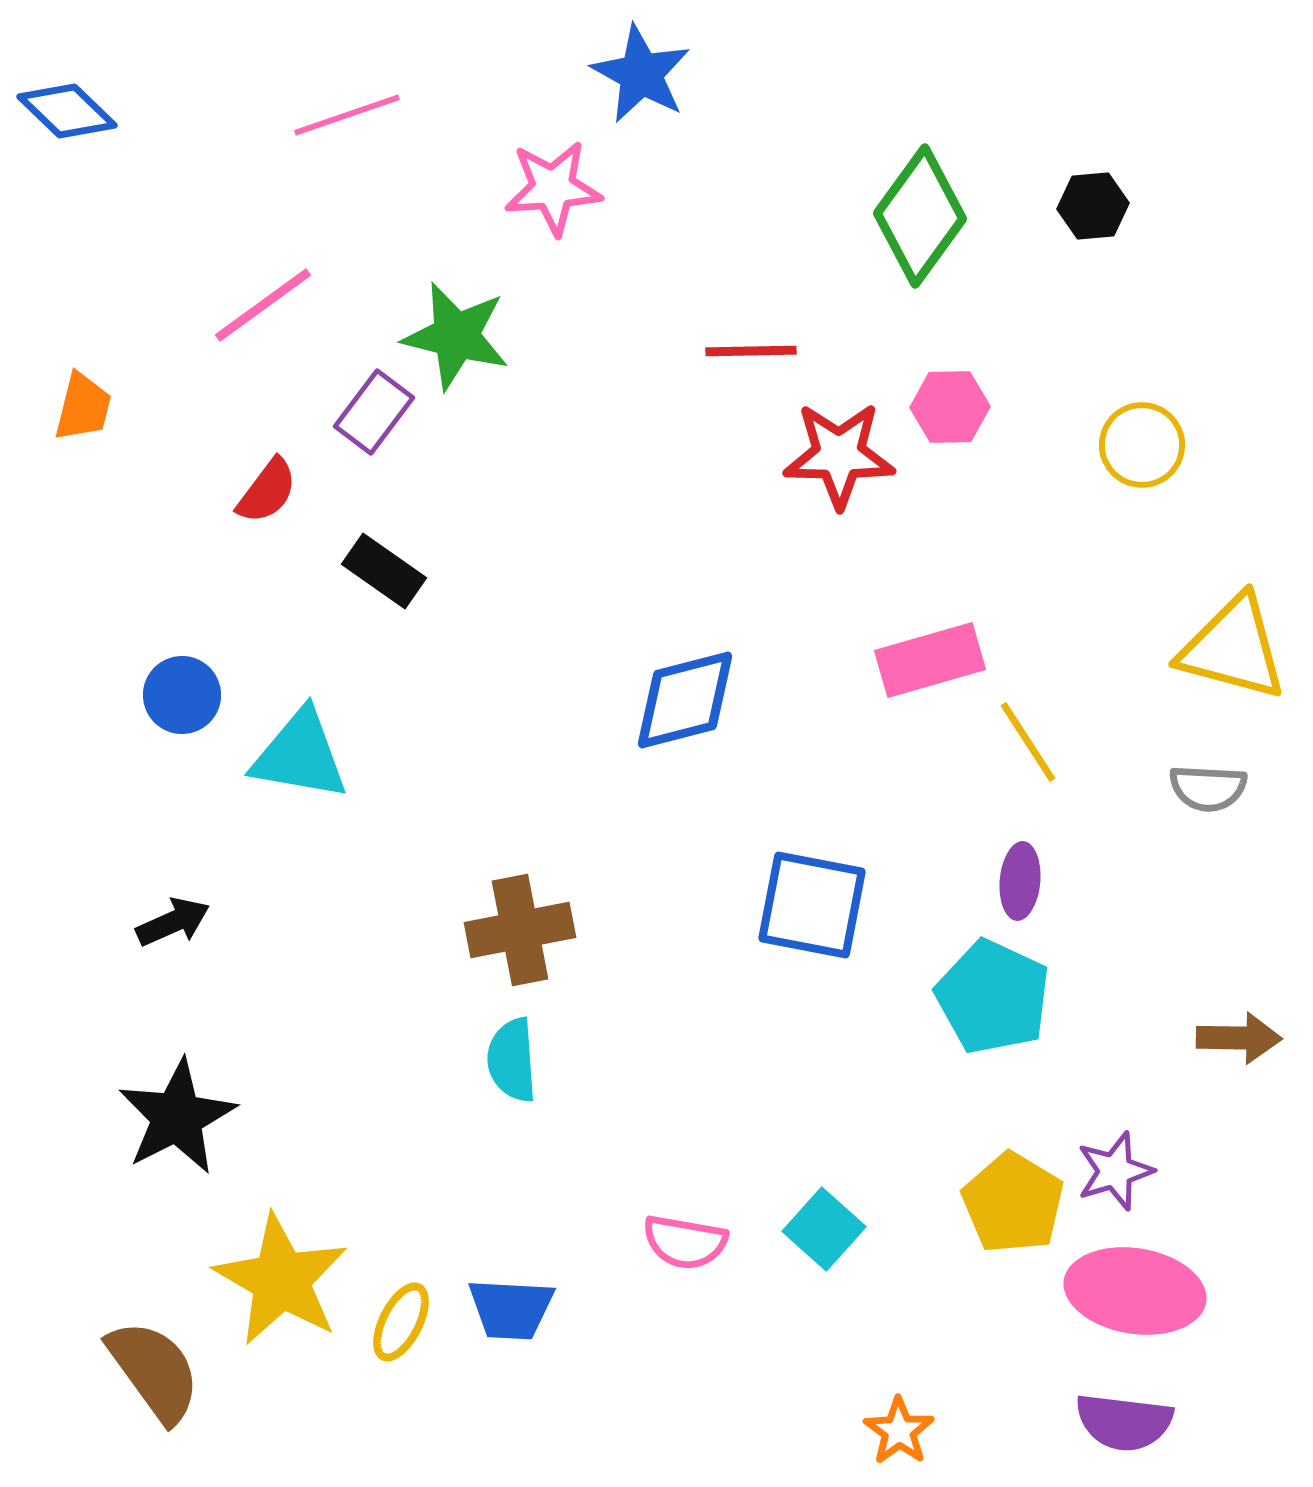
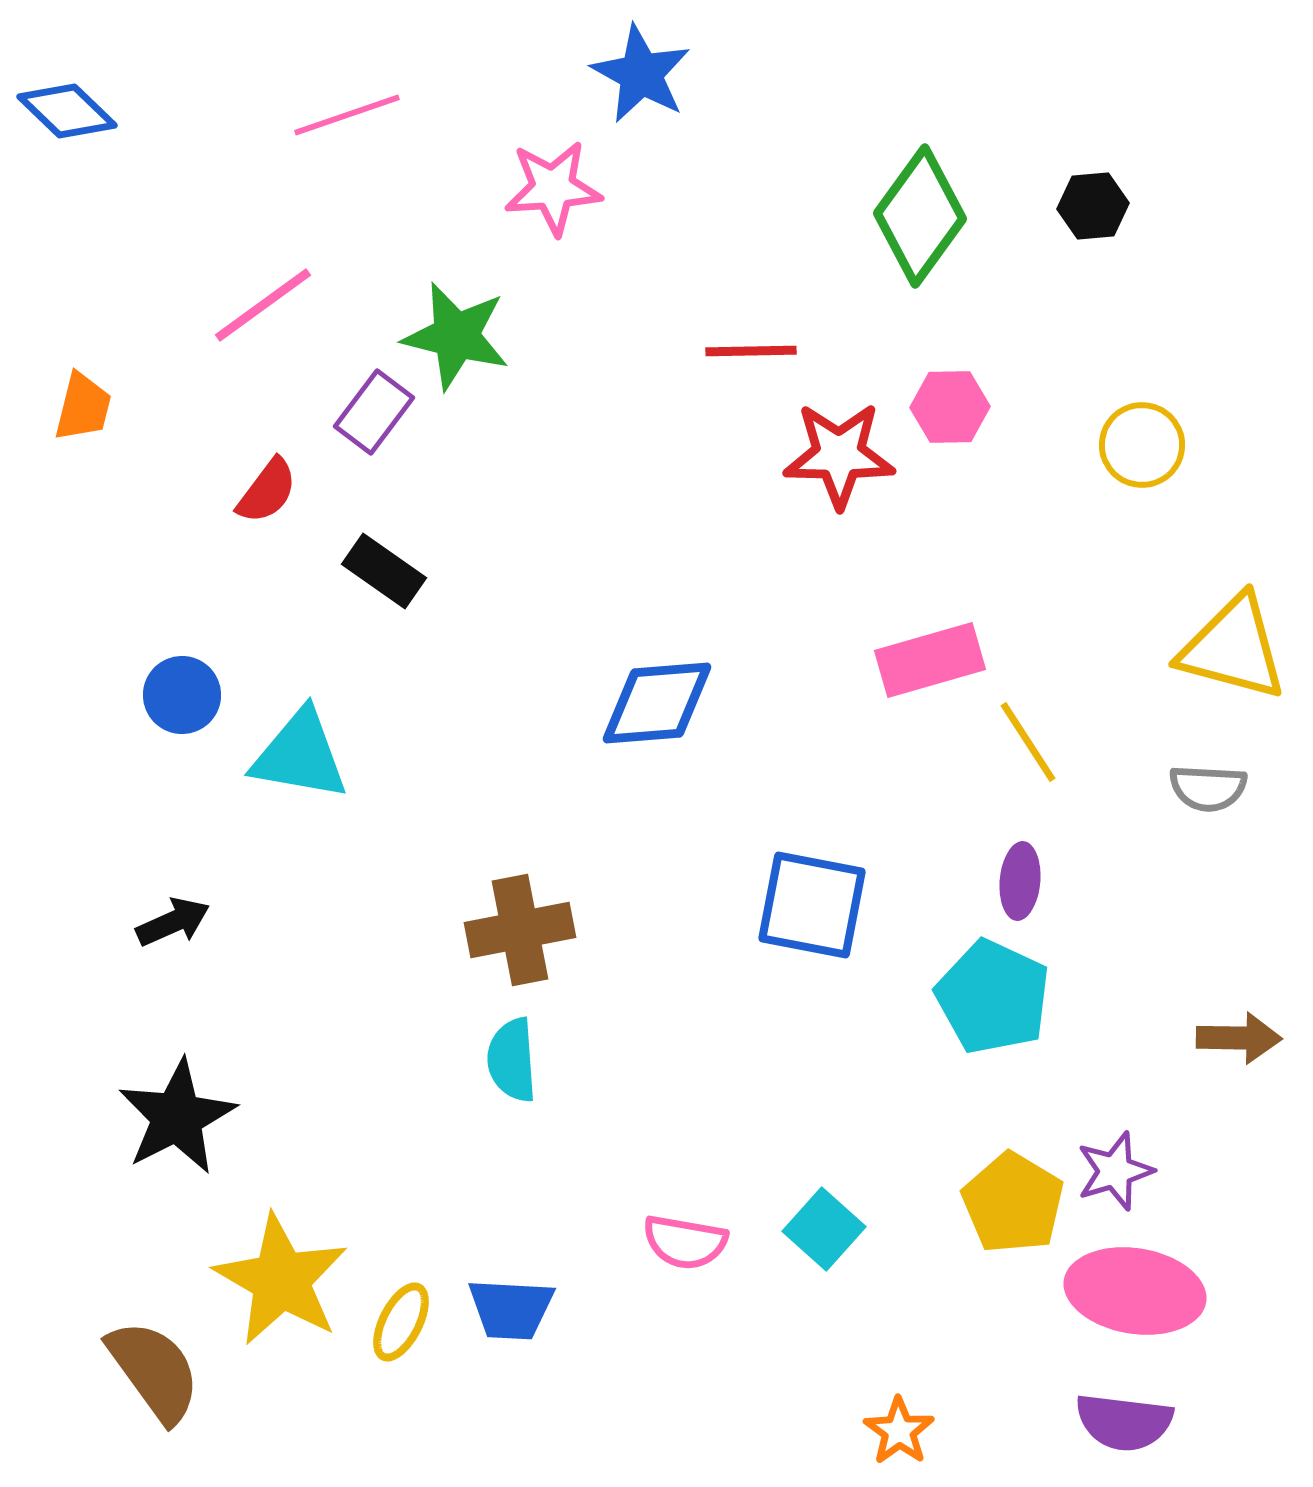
blue diamond at (685, 700): moved 28 px left, 3 px down; rotated 10 degrees clockwise
